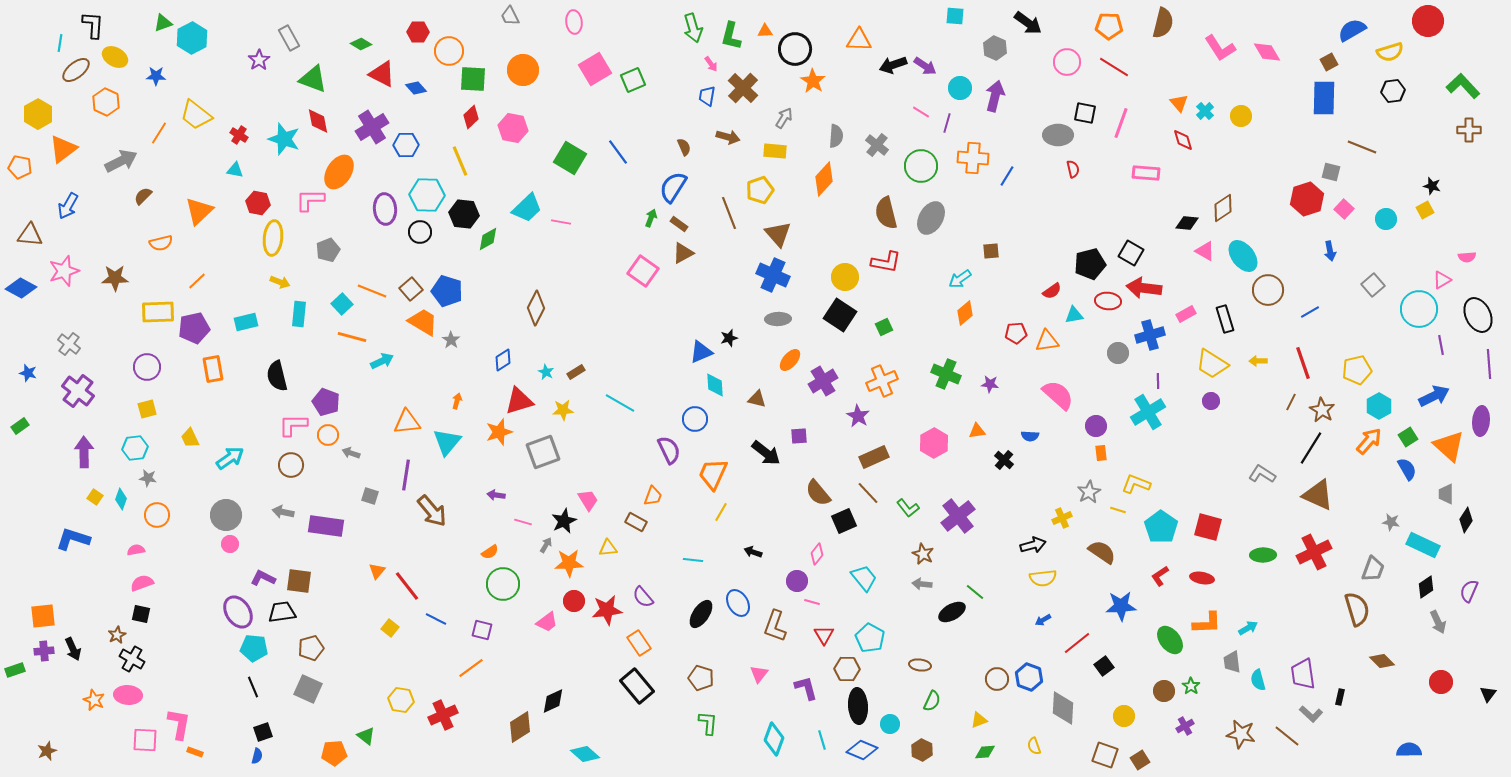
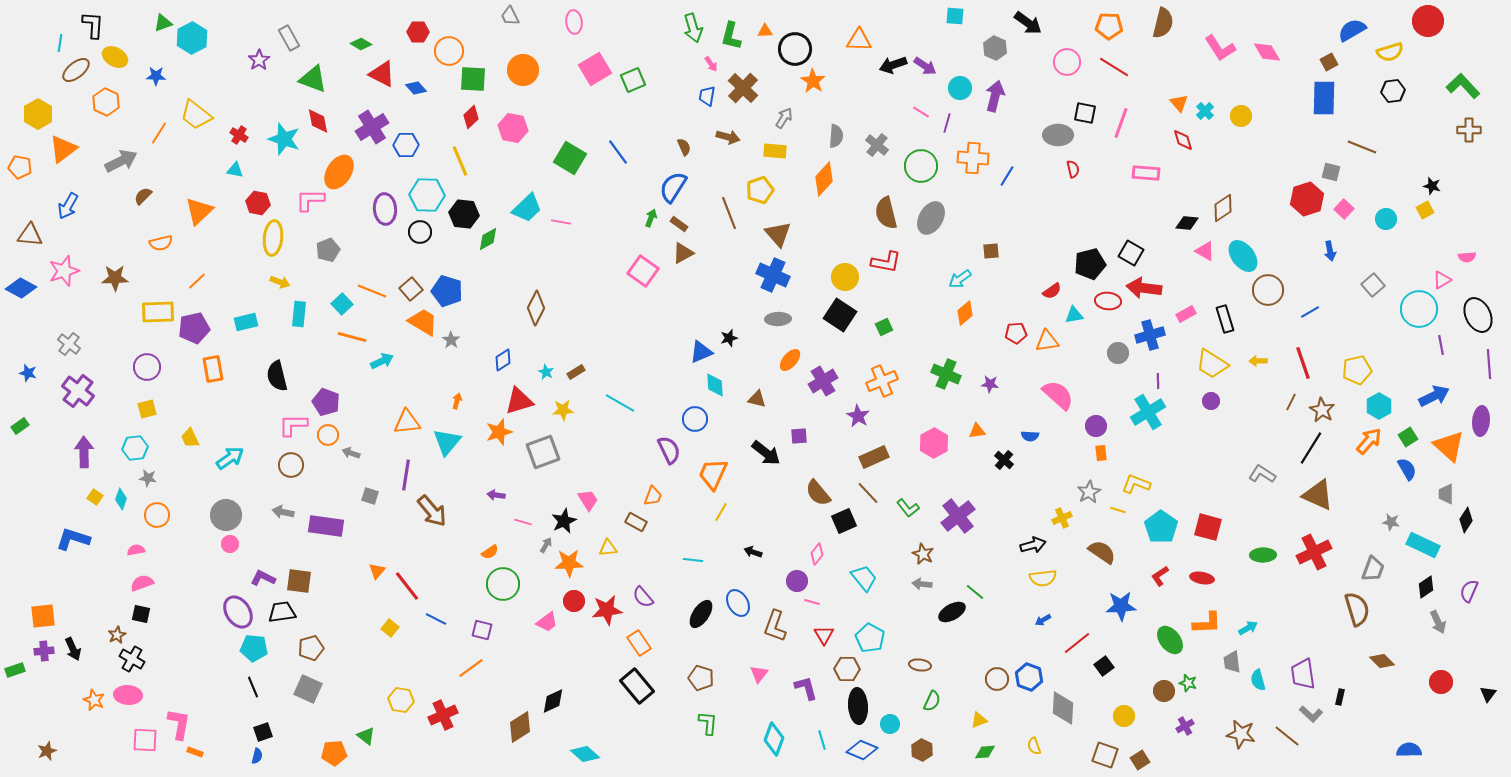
green star at (1191, 686): moved 3 px left, 3 px up; rotated 18 degrees counterclockwise
